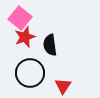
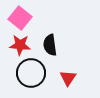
red star: moved 5 px left, 8 px down; rotated 25 degrees clockwise
black circle: moved 1 px right
red triangle: moved 5 px right, 8 px up
